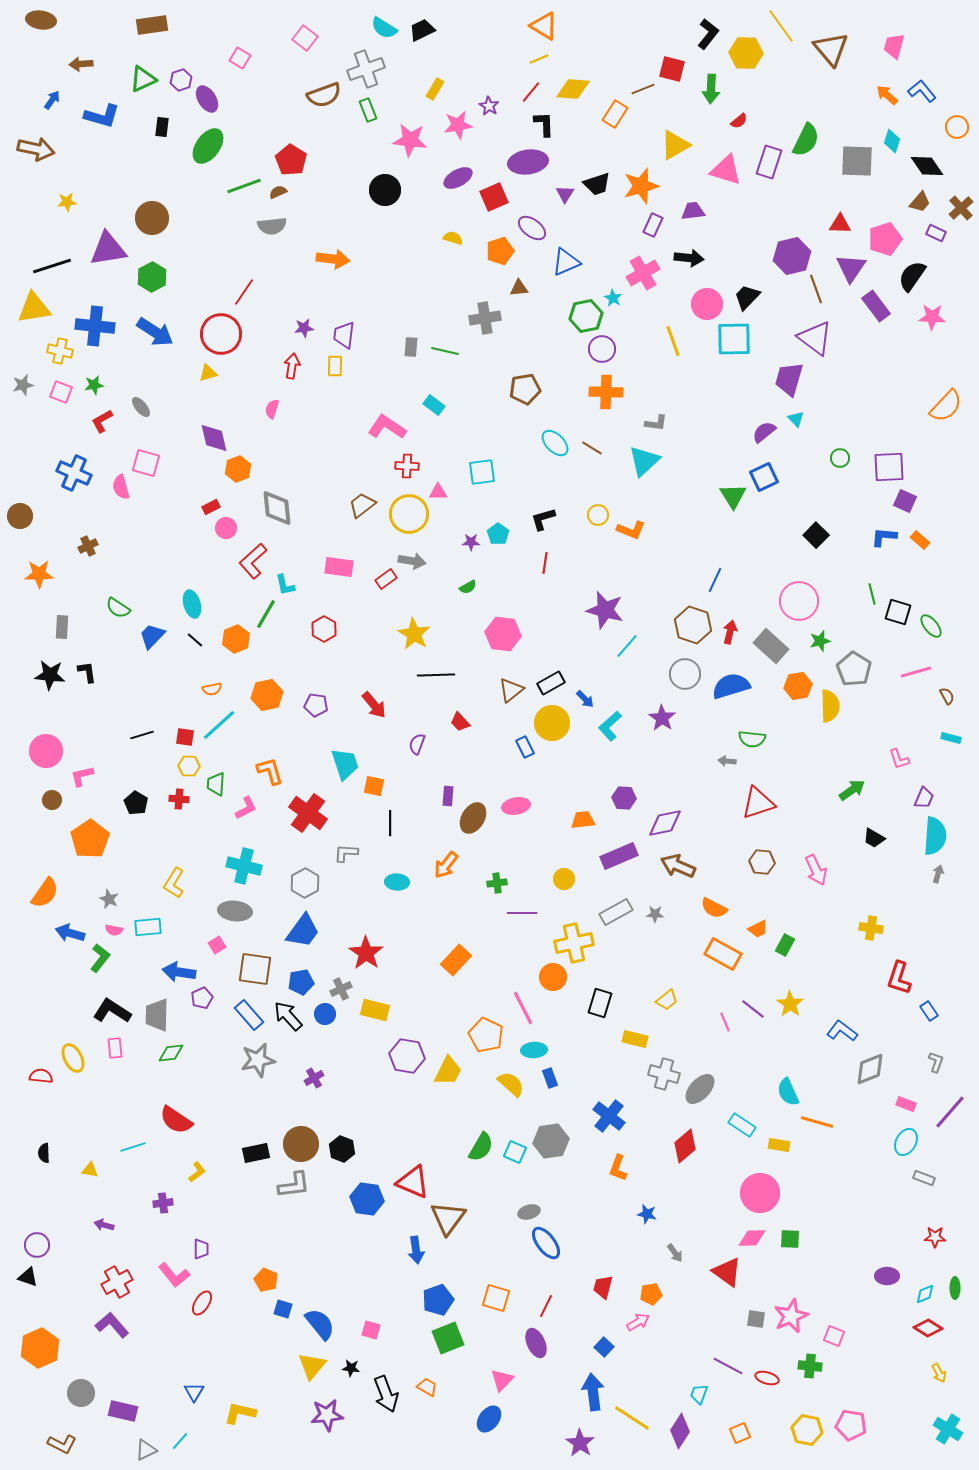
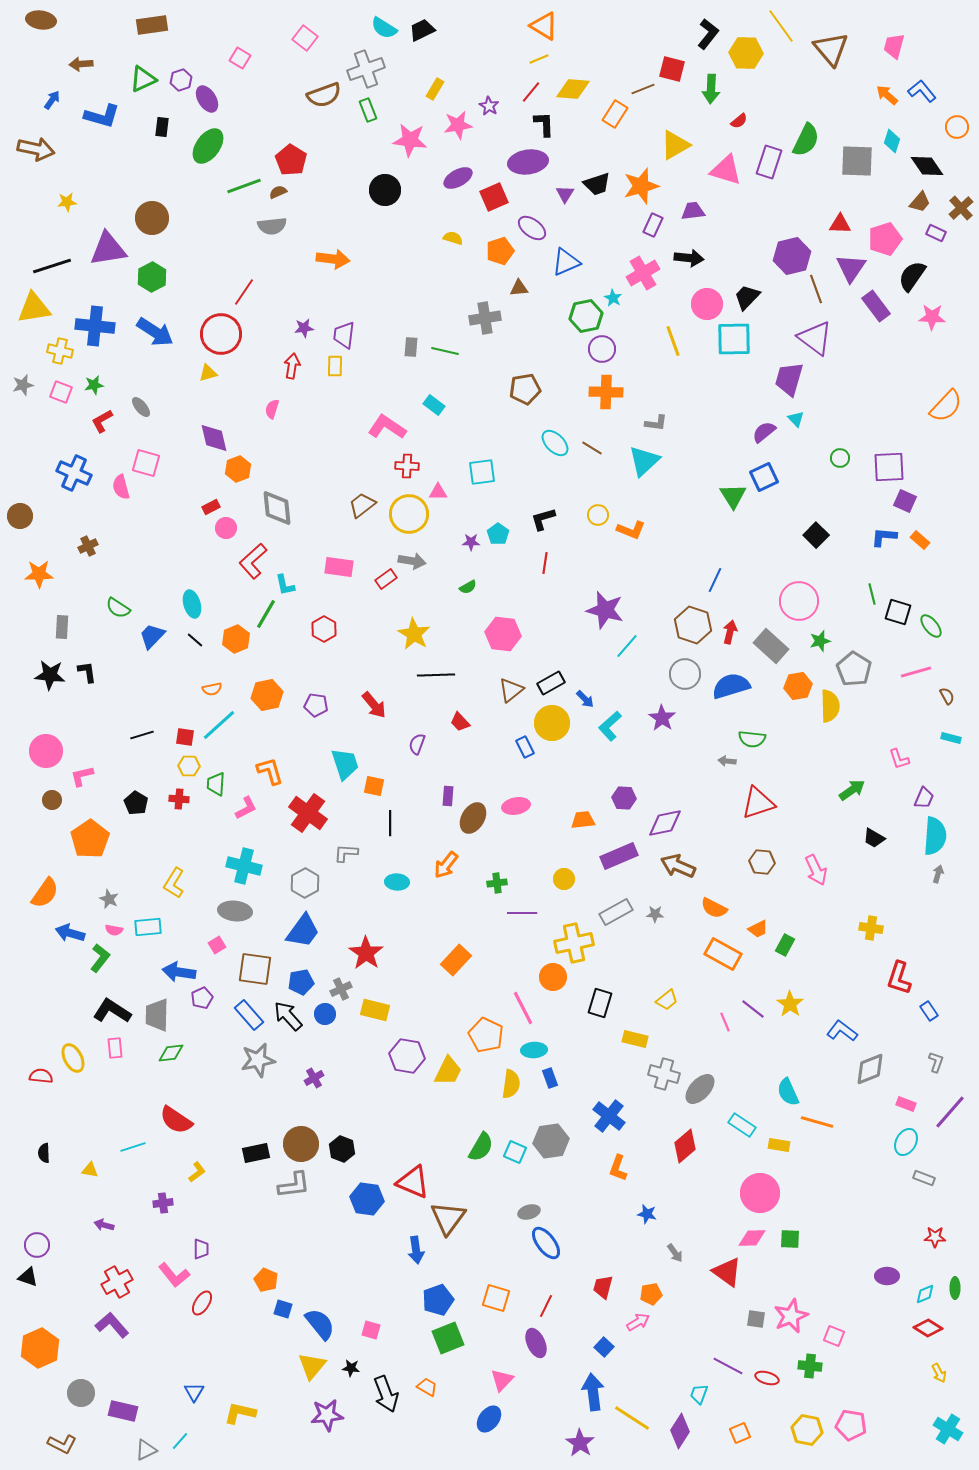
yellow semicircle at (511, 1084): rotated 56 degrees clockwise
